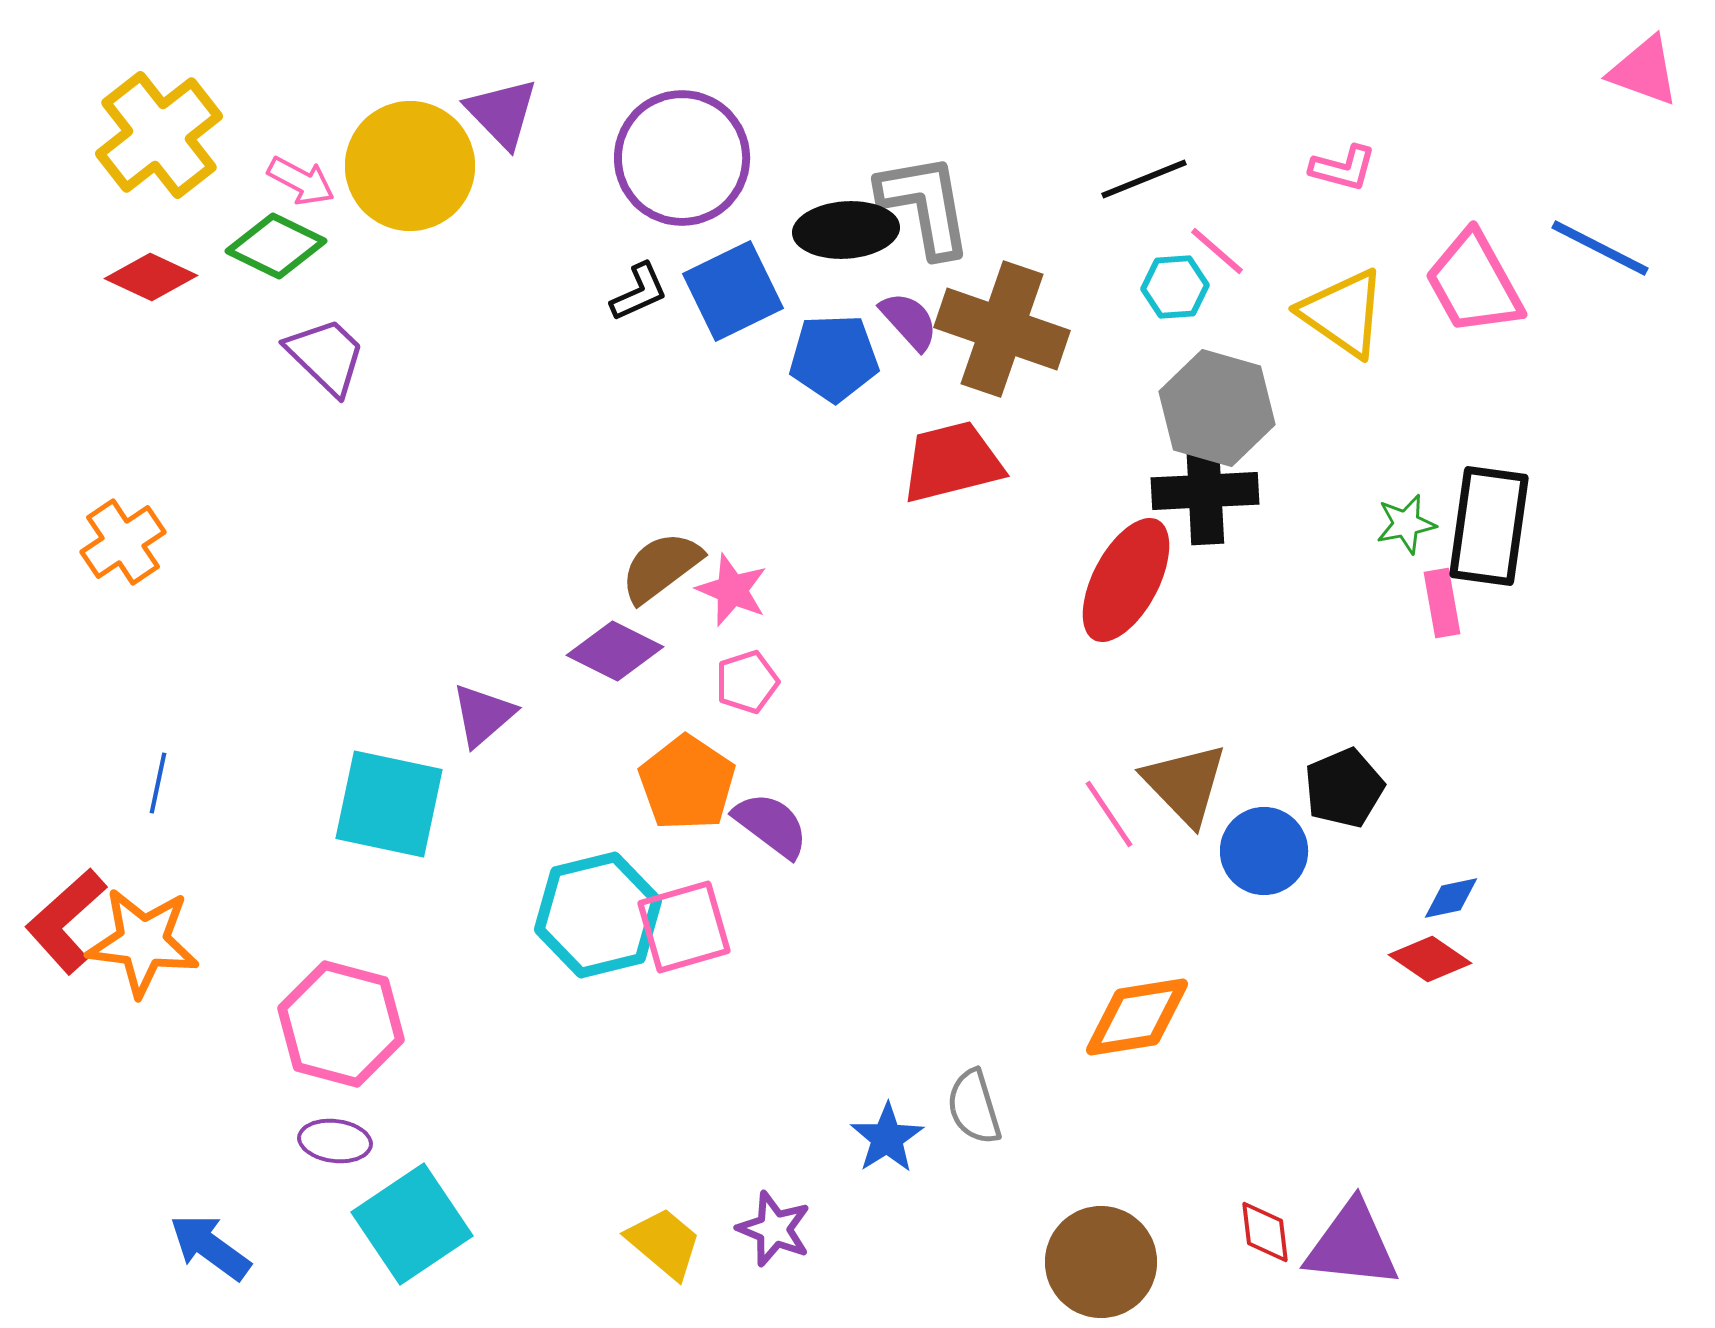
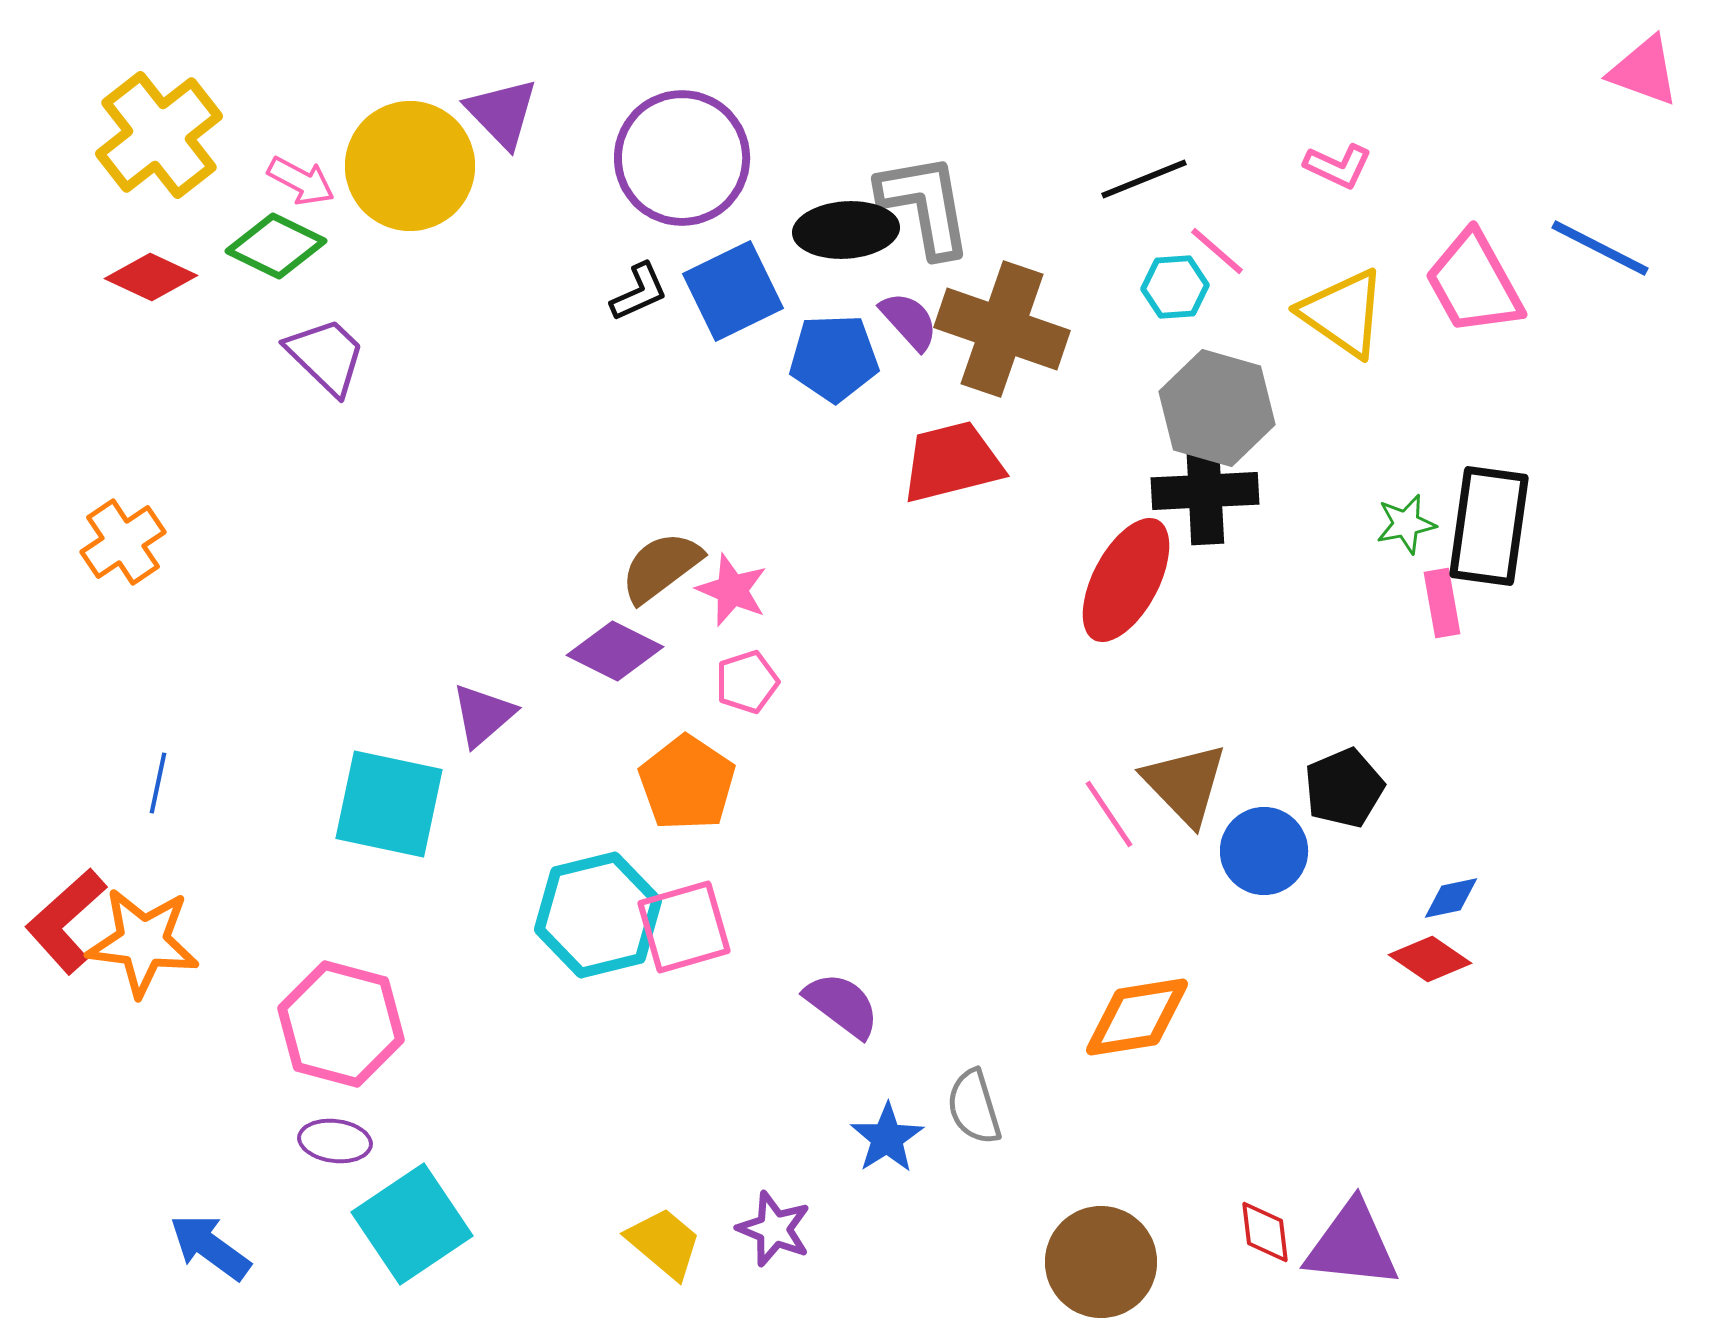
pink L-shape at (1343, 168): moved 5 px left, 2 px up; rotated 10 degrees clockwise
purple semicircle at (771, 825): moved 71 px right, 180 px down
